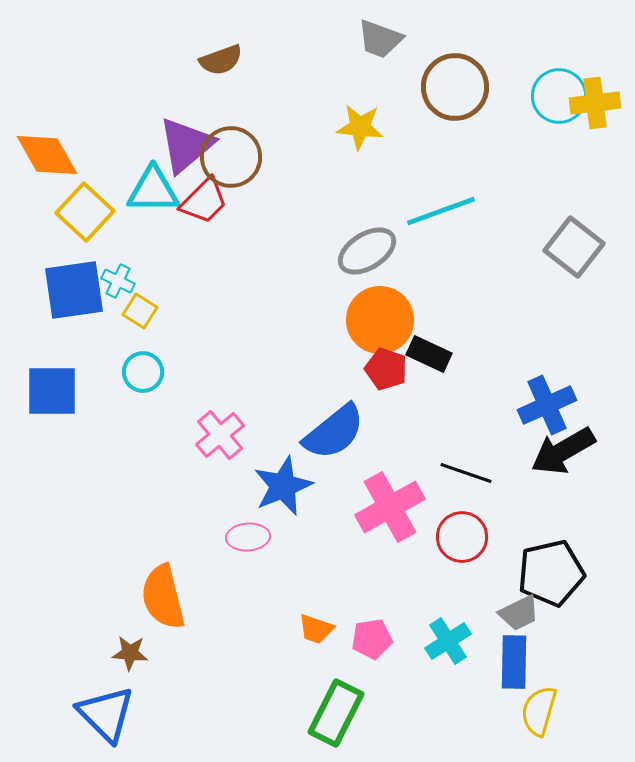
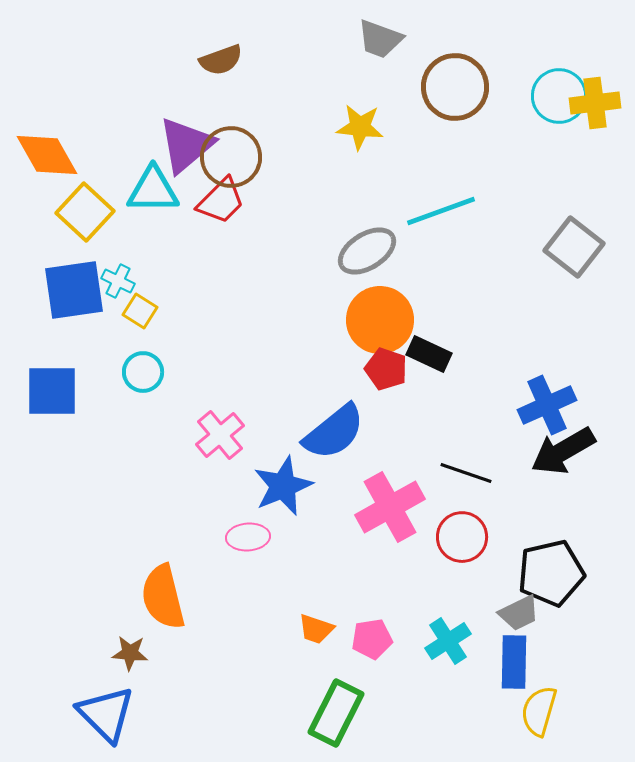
red trapezoid at (204, 201): moved 17 px right
